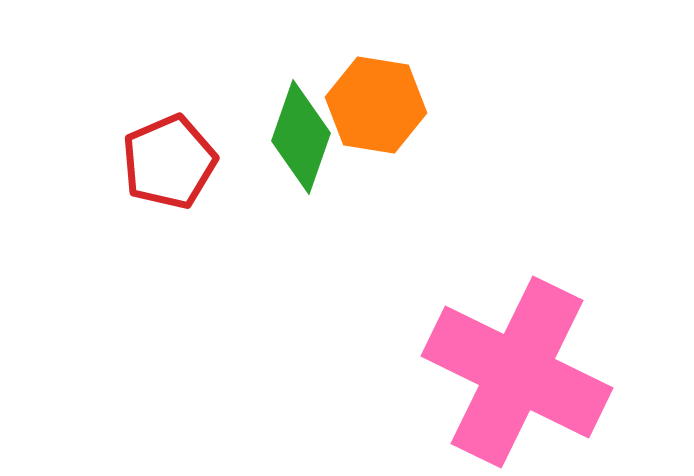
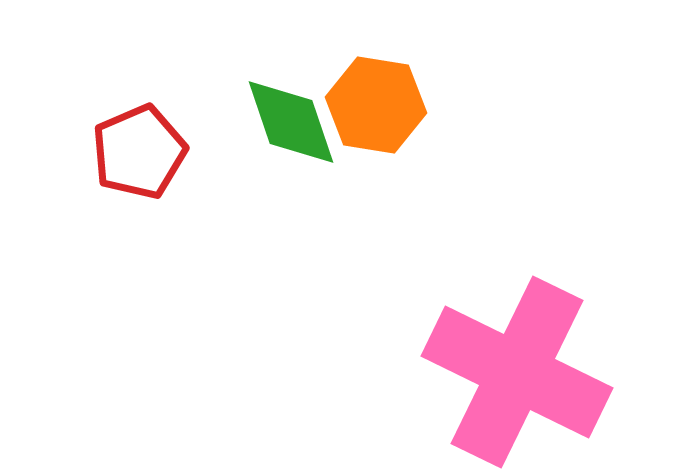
green diamond: moved 10 px left, 15 px up; rotated 38 degrees counterclockwise
red pentagon: moved 30 px left, 10 px up
